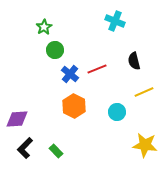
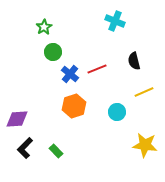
green circle: moved 2 px left, 2 px down
orange hexagon: rotated 15 degrees clockwise
